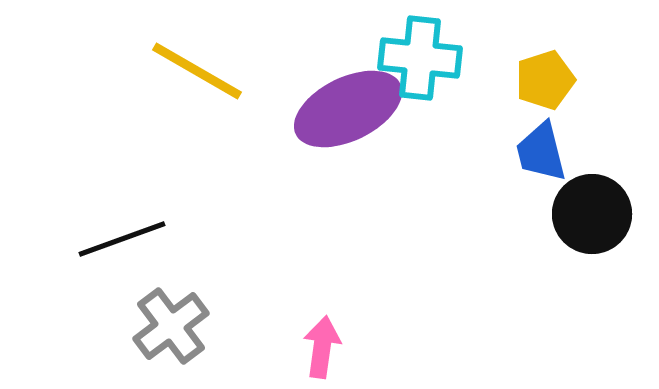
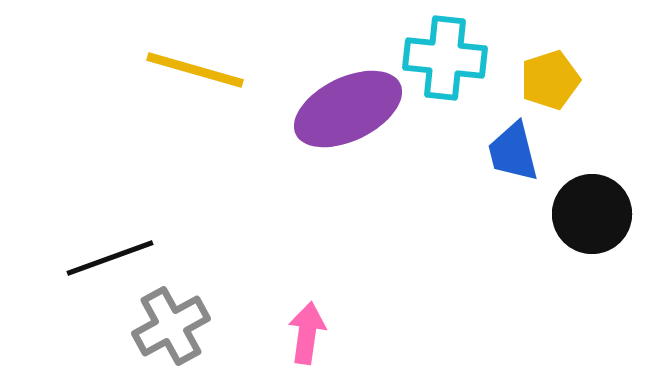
cyan cross: moved 25 px right
yellow line: moved 2 px left, 1 px up; rotated 14 degrees counterclockwise
yellow pentagon: moved 5 px right
blue trapezoid: moved 28 px left
black line: moved 12 px left, 19 px down
gray cross: rotated 8 degrees clockwise
pink arrow: moved 15 px left, 14 px up
